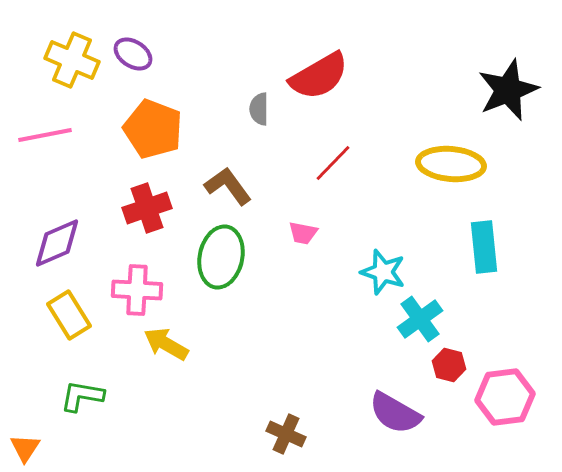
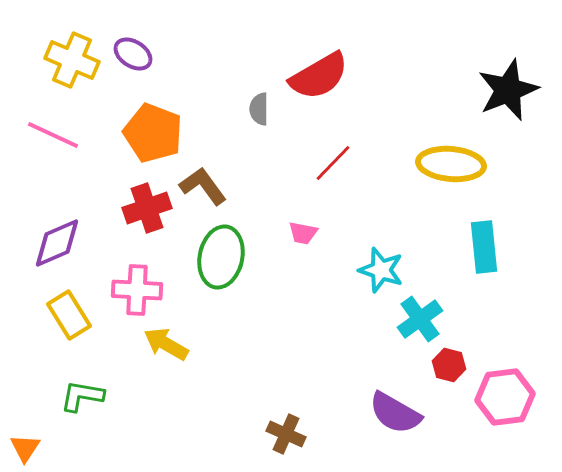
orange pentagon: moved 4 px down
pink line: moved 8 px right; rotated 36 degrees clockwise
brown L-shape: moved 25 px left
cyan star: moved 2 px left, 2 px up
